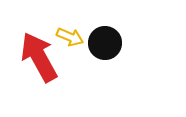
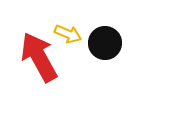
yellow arrow: moved 2 px left, 3 px up
